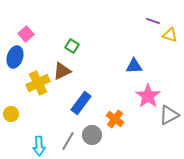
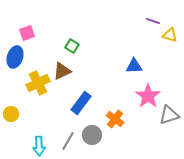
pink square: moved 1 px right, 1 px up; rotated 21 degrees clockwise
gray triangle: rotated 10 degrees clockwise
